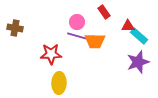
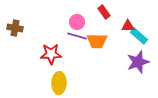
orange trapezoid: moved 2 px right
